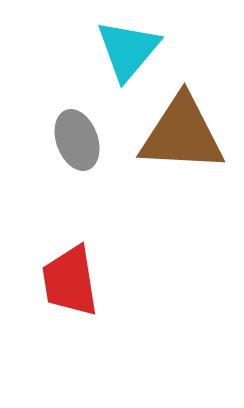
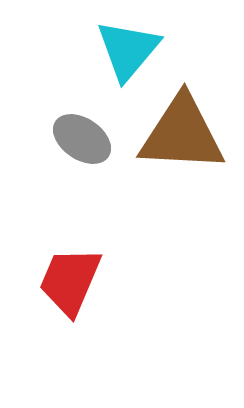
gray ellipse: moved 5 px right, 1 px up; rotated 36 degrees counterclockwise
red trapezoid: rotated 32 degrees clockwise
